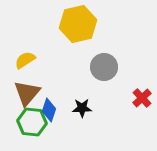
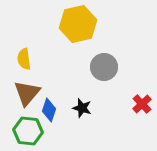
yellow semicircle: moved 1 px left, 1 px up; rotated 65 degrees counterclockwise
red cross: moved 6 px down
black star: rotated 18 degrees clockwise
green hexagon: moved 4 px left, 9 px down
